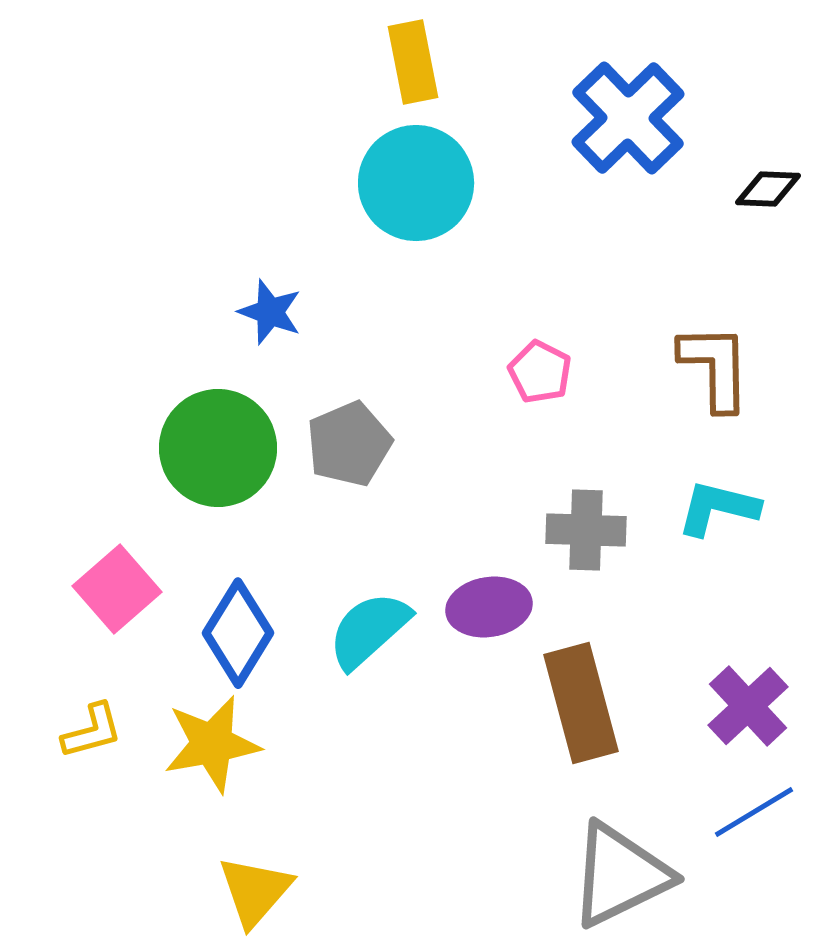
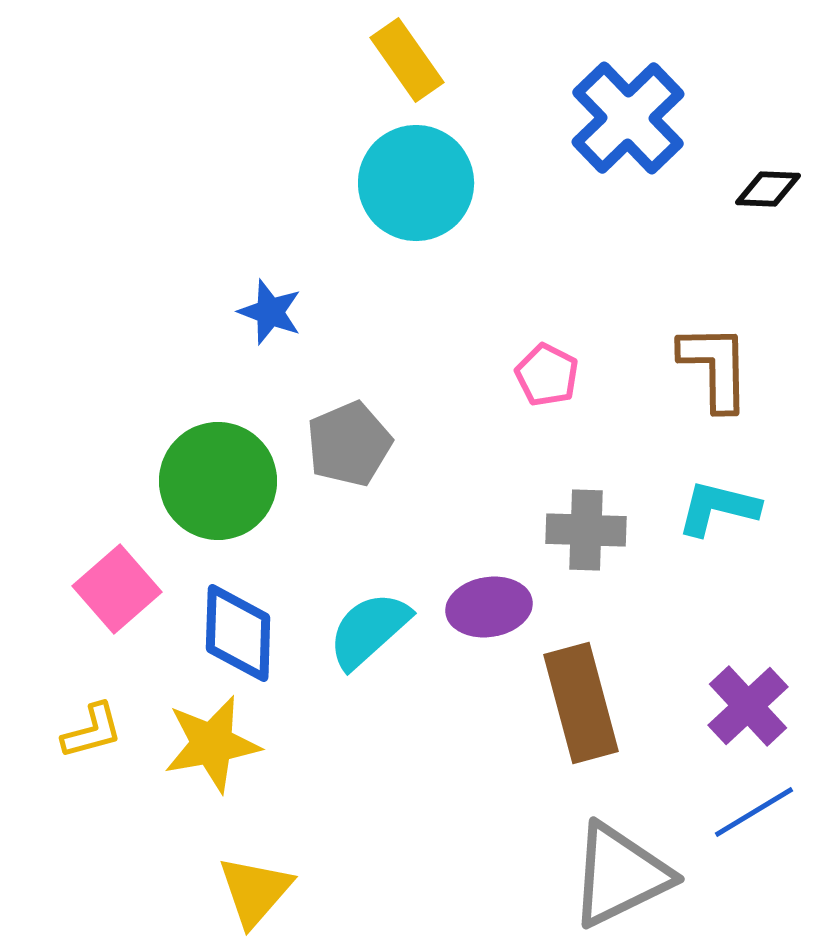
yellow rectangle: moved 6 px left, 2 px up; rotated 24 degrees counterclockwise
pink pentagon: moved 7 px right, 3 px down
green circle: moved 33 px down
blue diamond: rotated 30 degrees counterclockwise
